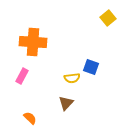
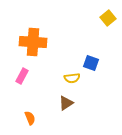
blue square: moved 4 px up
brown triangle: rotated 14 degrees clockwise
orange semicircle: rotated 24 degrees clockwise
